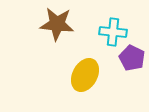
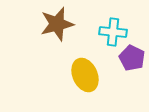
brown star: rotated 20 degrees counterclockwise
yellow ellipse: rotated 52 degrees counterclockwise
